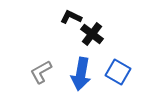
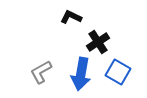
black cross: moved 6 px right, 8 px down; rotated 20 degrees clockwise
